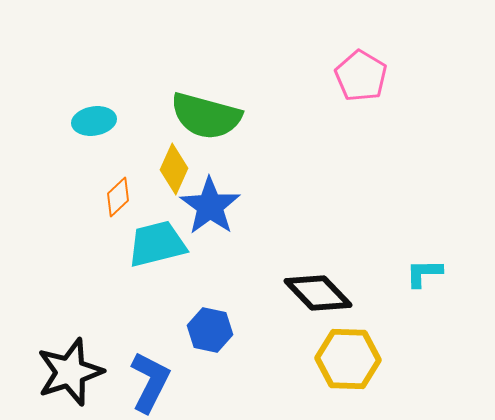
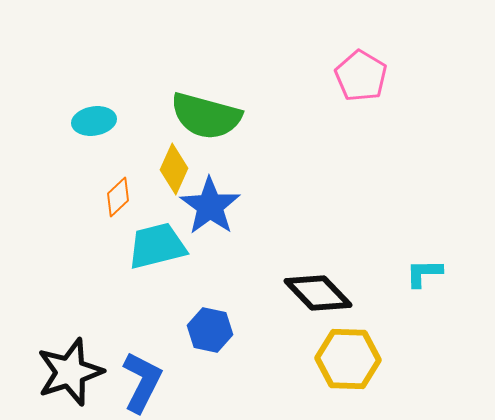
cyan trapezoid: moved 2 px down
blue L-shape: moved 8 px left
